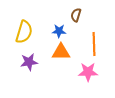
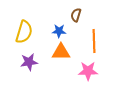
orange line: moved 3 px up
pink star: moved 1 px up
